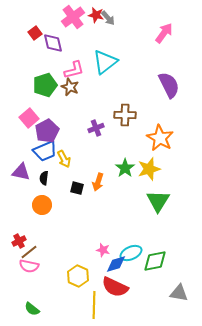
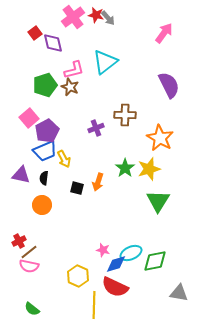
purple triangle: moved 3 px down
